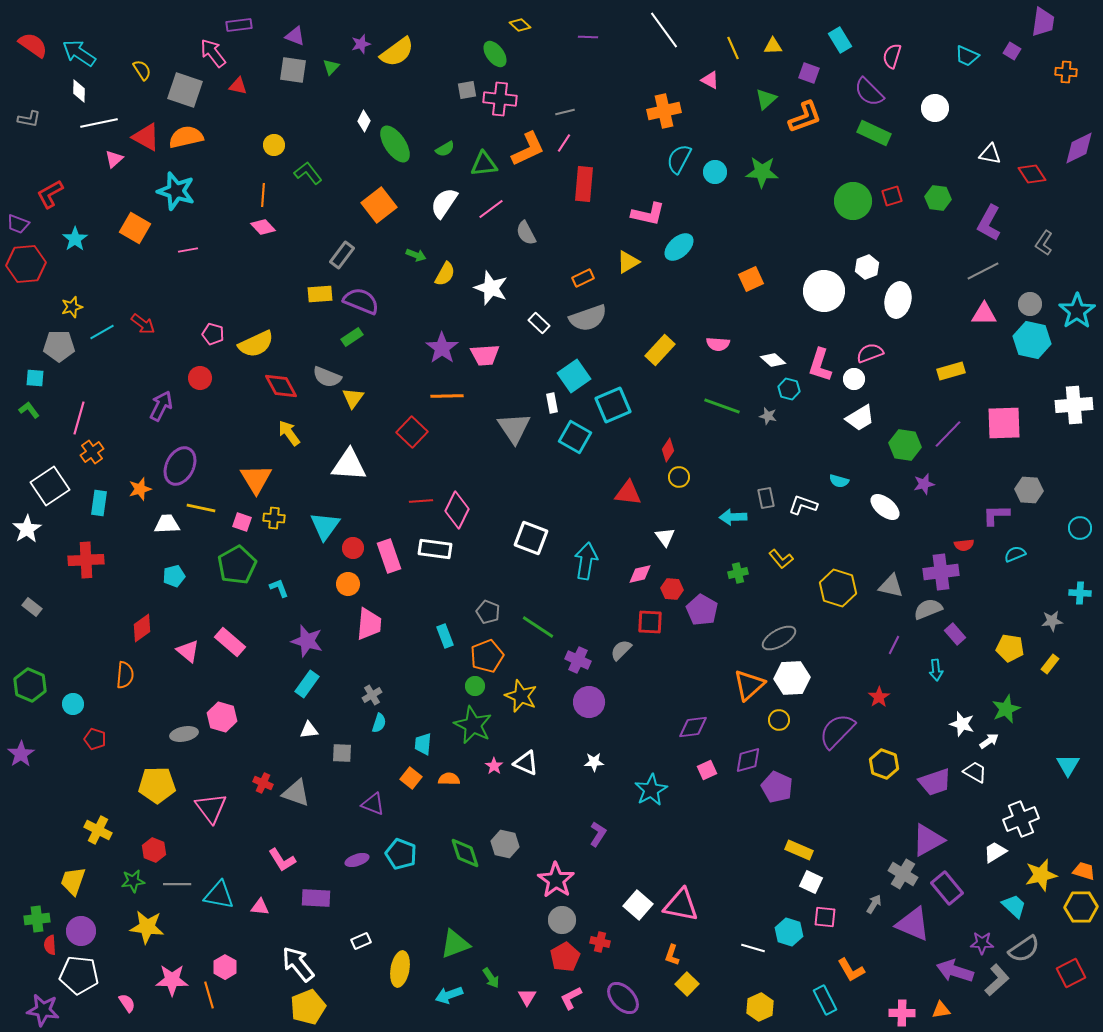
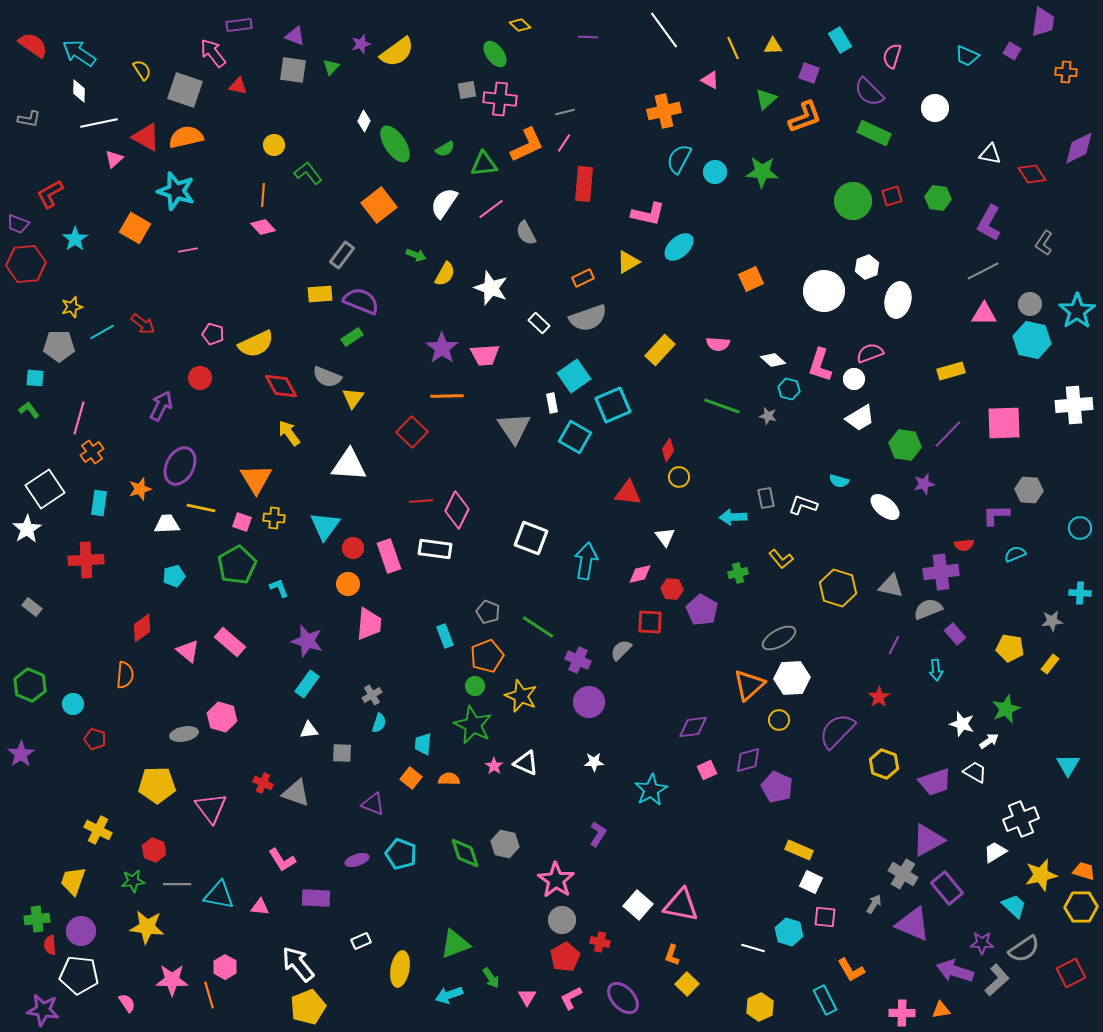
orange L-shape at (528, 149): moved 1 px left, 4 px up
white square at (50, 486): moved 5 px left, 3 px down
